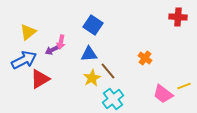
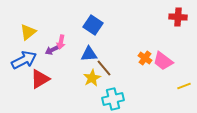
brown line: moved 4 px left, 3 px up
pink trapezoid: moved 33 px up
cyan cross: rotated 25 degrees clockwise
